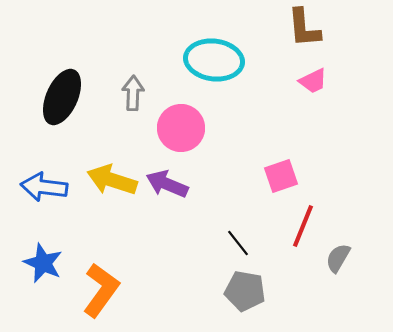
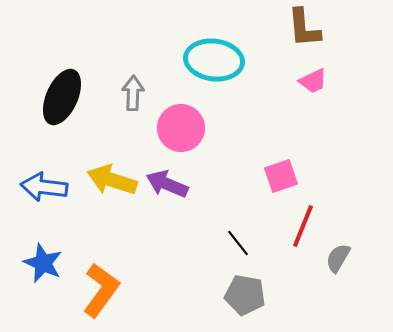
gray pentagon: moved 4 px down
